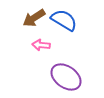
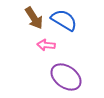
brown arrow: rotated 90 degrees counterclockwise
pink arrow: moved 5 px right
